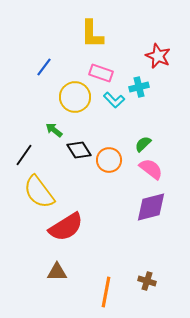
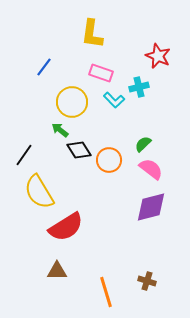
yellow L-shape: rotated 8 degrees clockwise
yellow circle: moved 3 px left, 5 px down
green arrow: moved 6 px right
yellow semicircle: rotated 6 degrees clockwise
brown triangle: moved 1 px up
orange line: rotated 28 degrees counterclockwise
